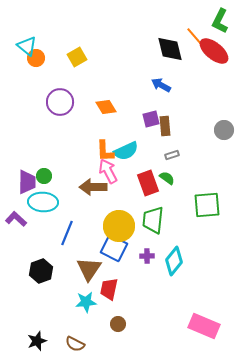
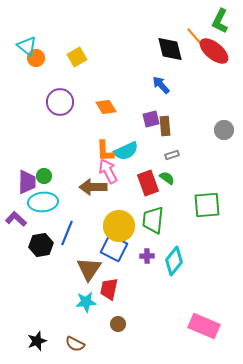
blue arrow: rotated 18 degrees clockwise
cyan ellipse: rotated 8 degrees counterclockwise
black hexagon: moved 26 px up; rotated 10 degrees clockwise
